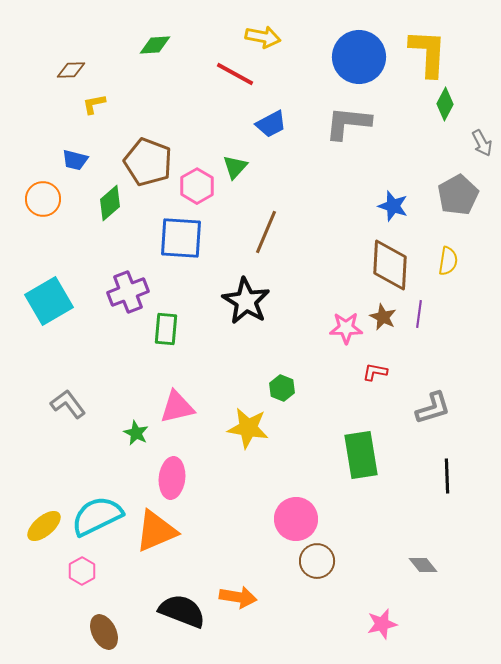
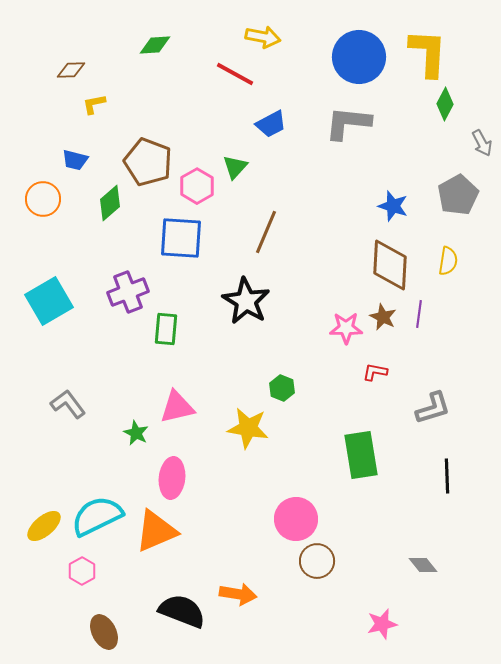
orange arrow at (238, 597): moved 3 px up
